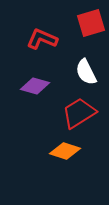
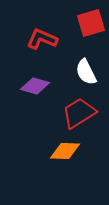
orange diamond: rotated 16 degrees counterclockwise
